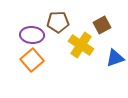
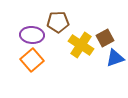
brown square: moved 3 px right, 13 px down
